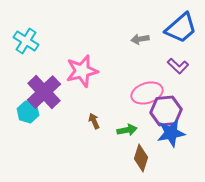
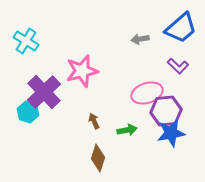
brown diamond: moved 43 px left
